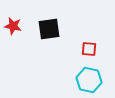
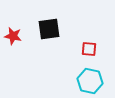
red star: moved 10 px down
cyan hexagon: moved 1 px right, 1 px down
